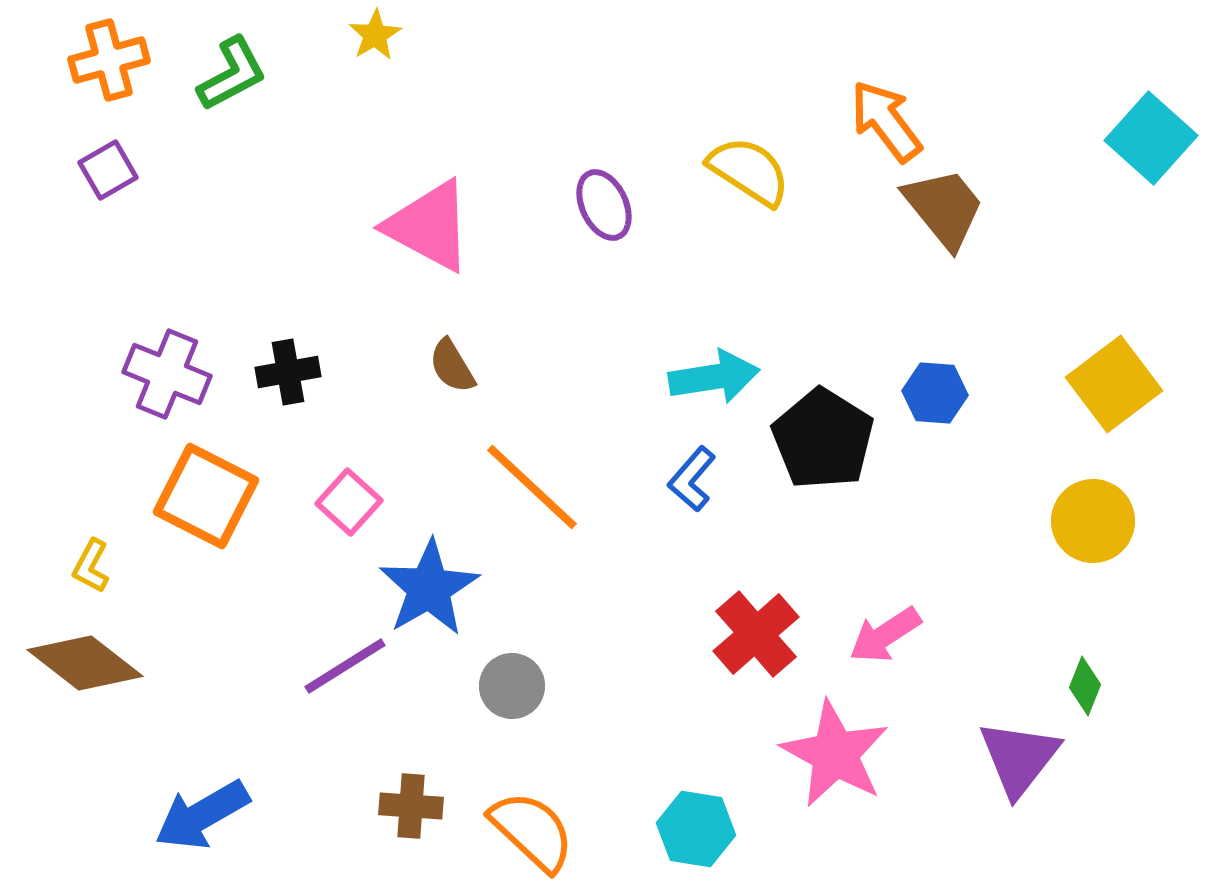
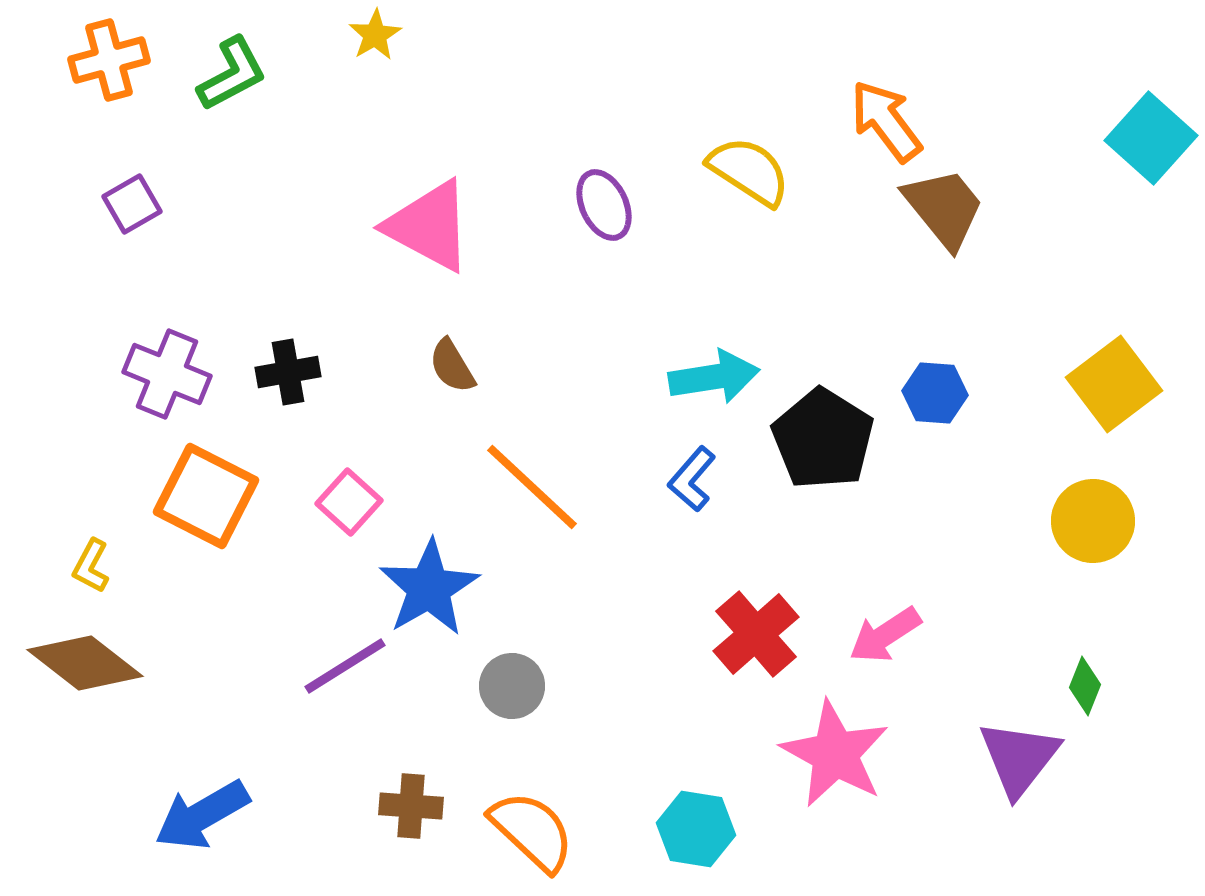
purple square: moved 24 px right, 34 px down
